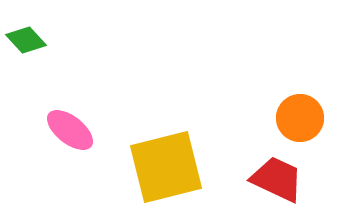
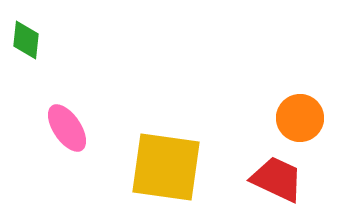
green diamond: rotated 48 degrees clockwise
pink ellipse: moved 3 px left, 2 px up; rotated 18 degrees clockwise
yellow square: rotated 22 degrees clockwise
